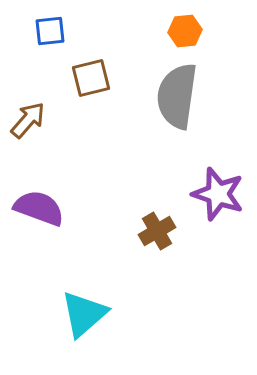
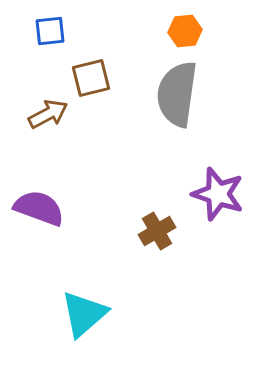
gray semicircle: moved 2 px up
brown arrow: moved 20 px right, 6 px up; rotated 21 degrees clockwise
